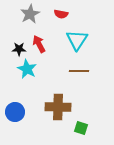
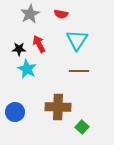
green square: moved 1 px right, 1 px up; rotated 24 degrees clockwise
